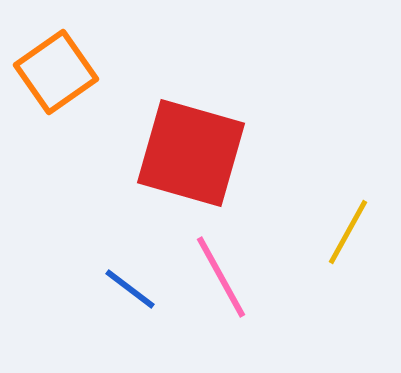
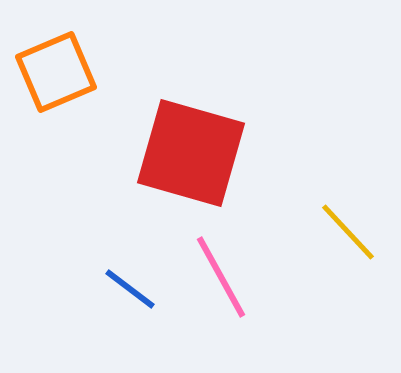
orange square: rotated 12 degrees clockwise
yellow line: rotated 72 degrees counterclockwise
